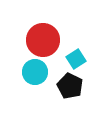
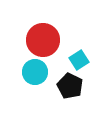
cyan square: moved 3 px right, 1 px down
